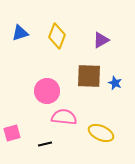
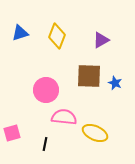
pink circle: moved 1 px left, 1 px up
yellow ellipse: moved 6 px left
black line: rotated 64 degrees counterclockwise
